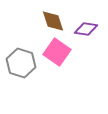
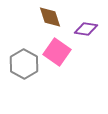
brown diamond: moved 3 px left, 4 px up
gray hexagon: moved 3 px right, 1 px down; rotated 12 degrees clockwise
